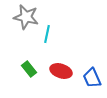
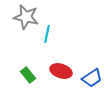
green rectangle: moved 1 px left, 6 px down
blue trapezoid: rotated 100 degrees counterclockwise
